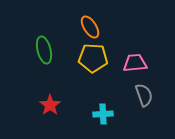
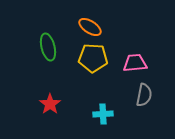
orange ellipse: rotated 25 degrees counterclockwise
green ellipse: moved 4 px right, 3 px up
gray semicircle: rotated 30 degrees clockwise
red star: moved 1 px up
